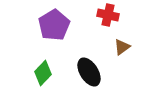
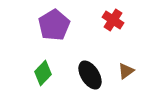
red cross: moved 5 px right, 5 px down; rotated 20 degrees clockwise
brown triangle: moved 4 px right, 24 px down
black ellipse: moved 1 px right, 3 px down
